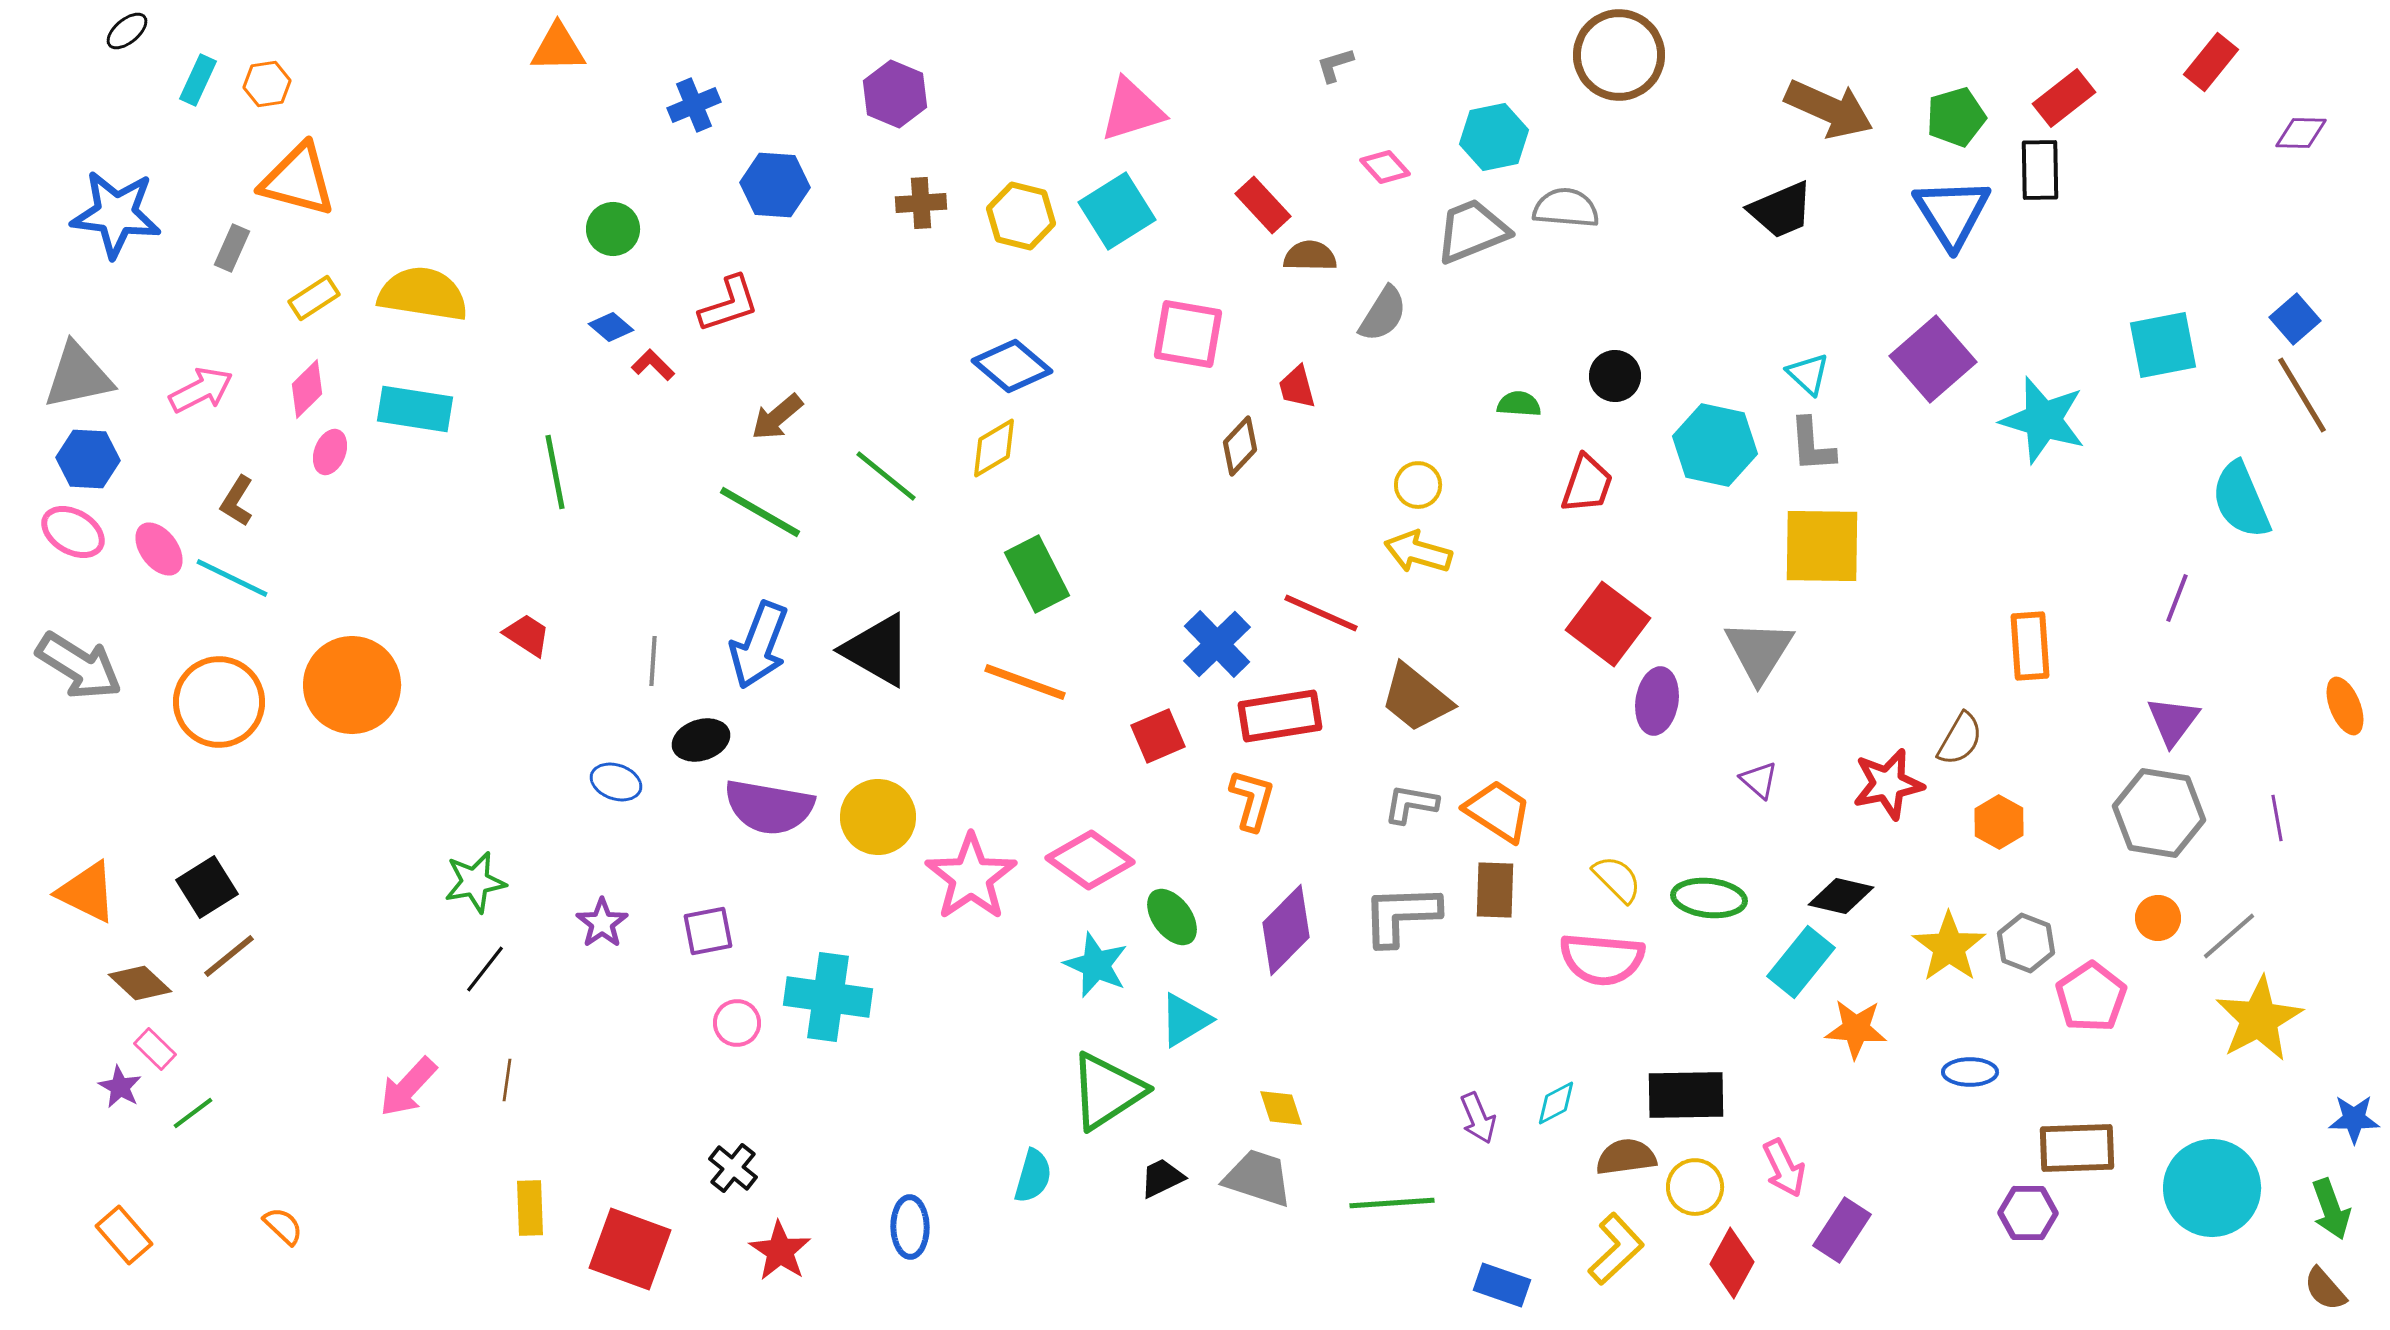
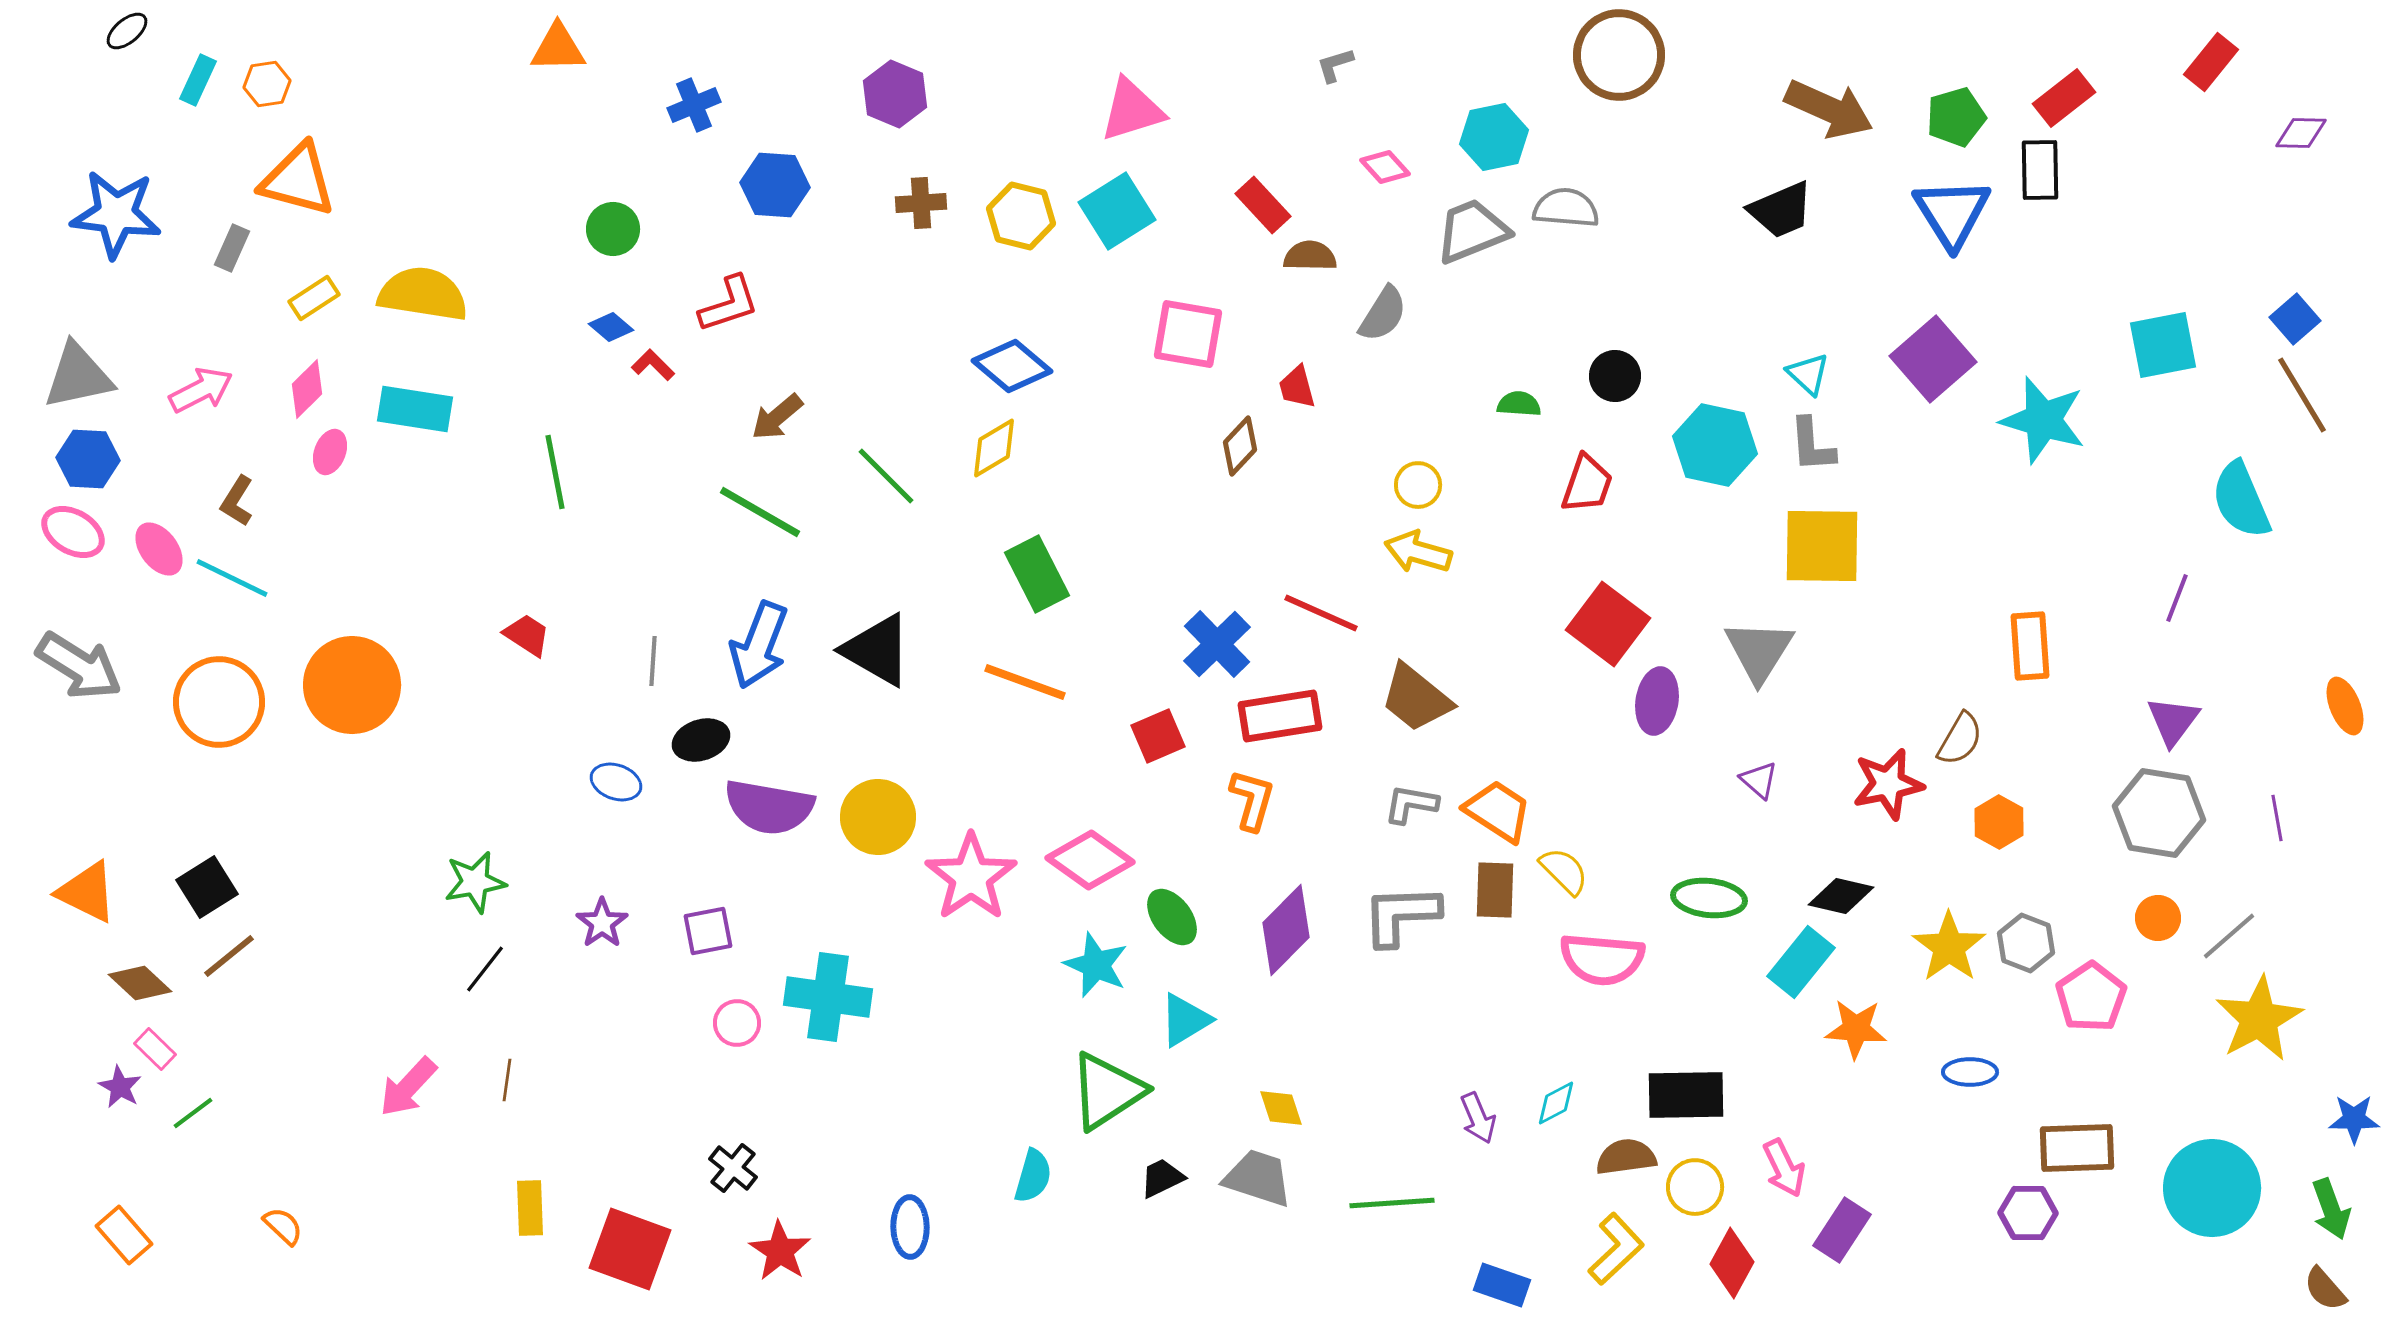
green line at (886, 476): rotated 6 degrees clockwise
yellow semicircle at (1617, 879): moved 53 px left, 8 px up
